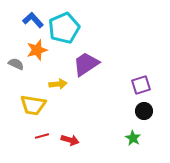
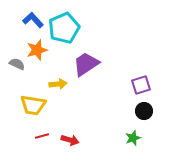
gray semicircle: moved 1 px right
green star: rotated 21 degrees clockwise
